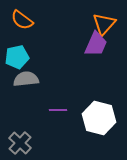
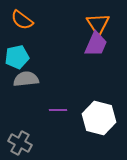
orange triangle: moved 6 px left; rotated 15 degrees counterclockwise
gray cross: rotated 15 degrees counterclockwise
